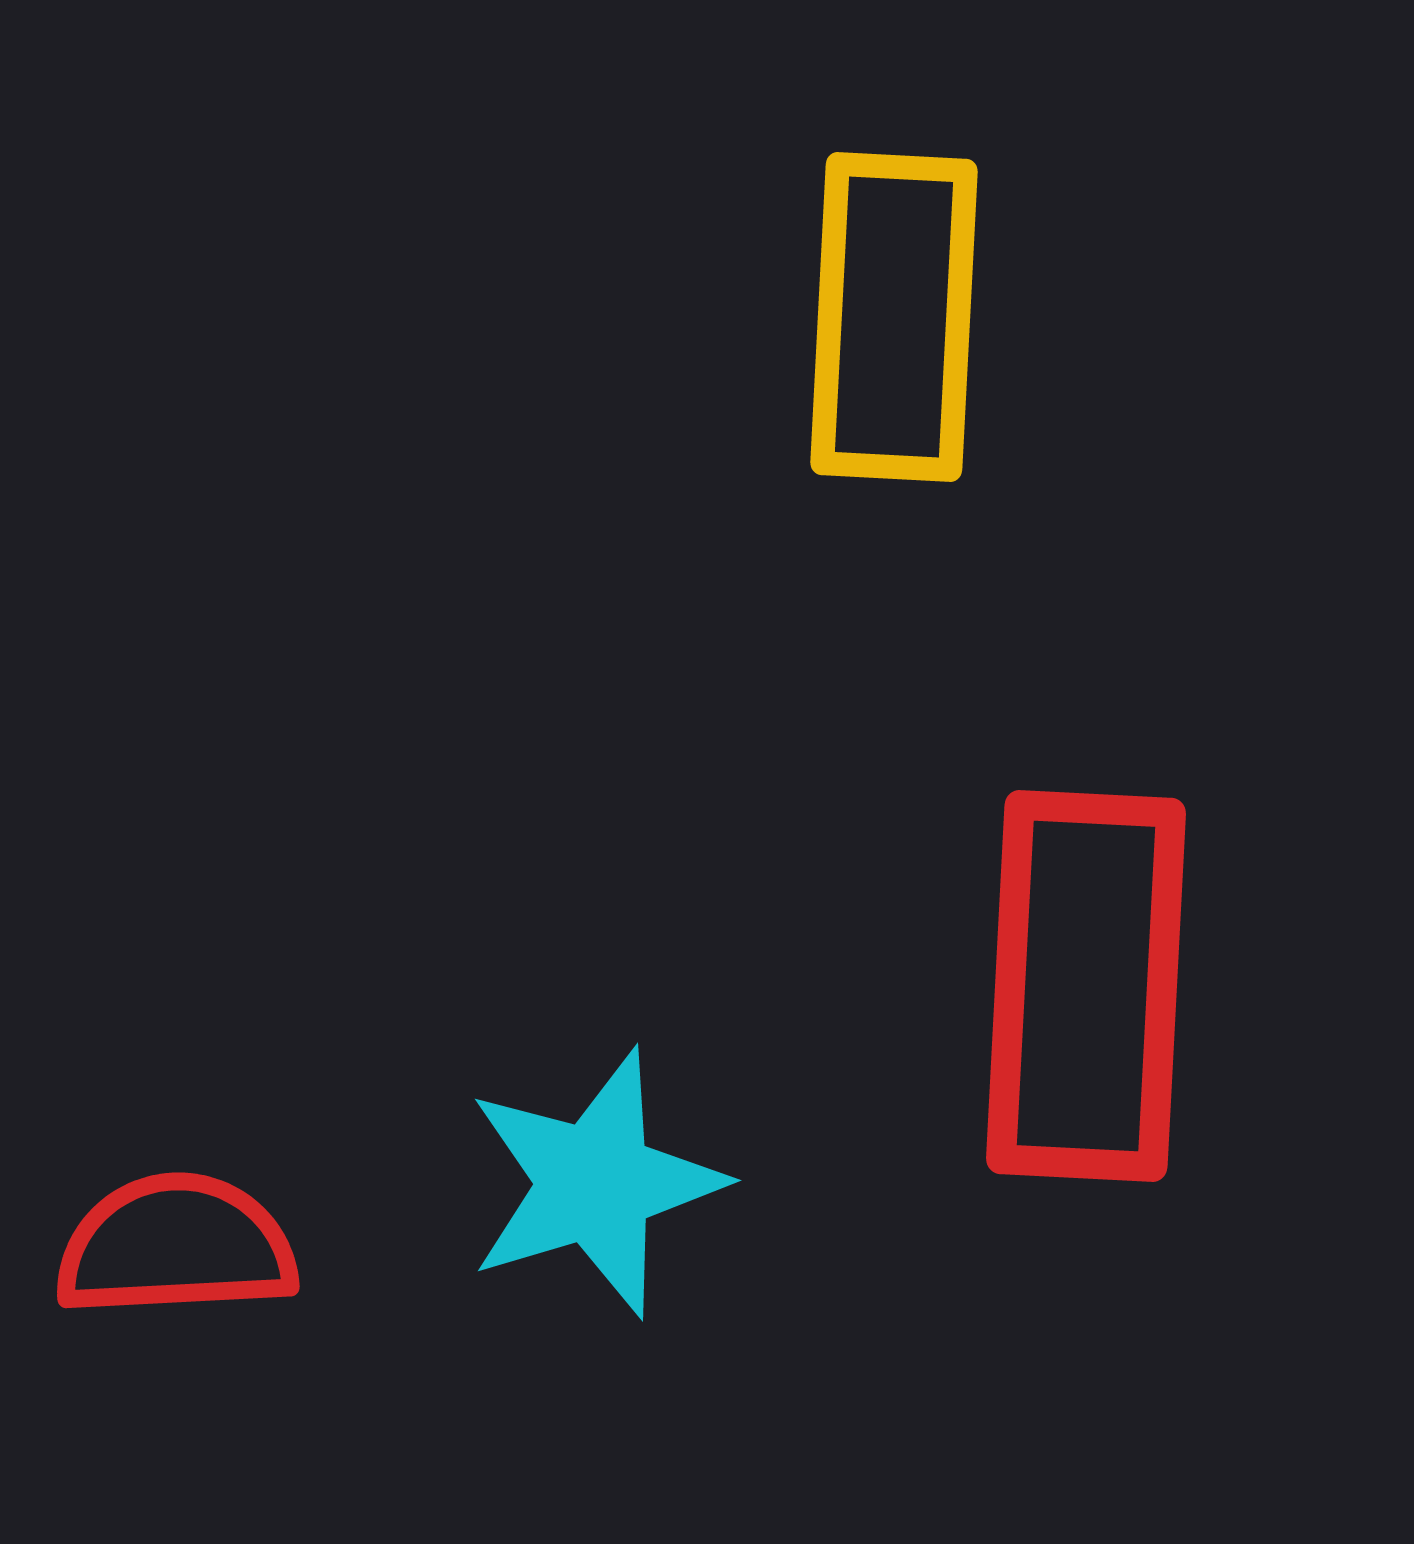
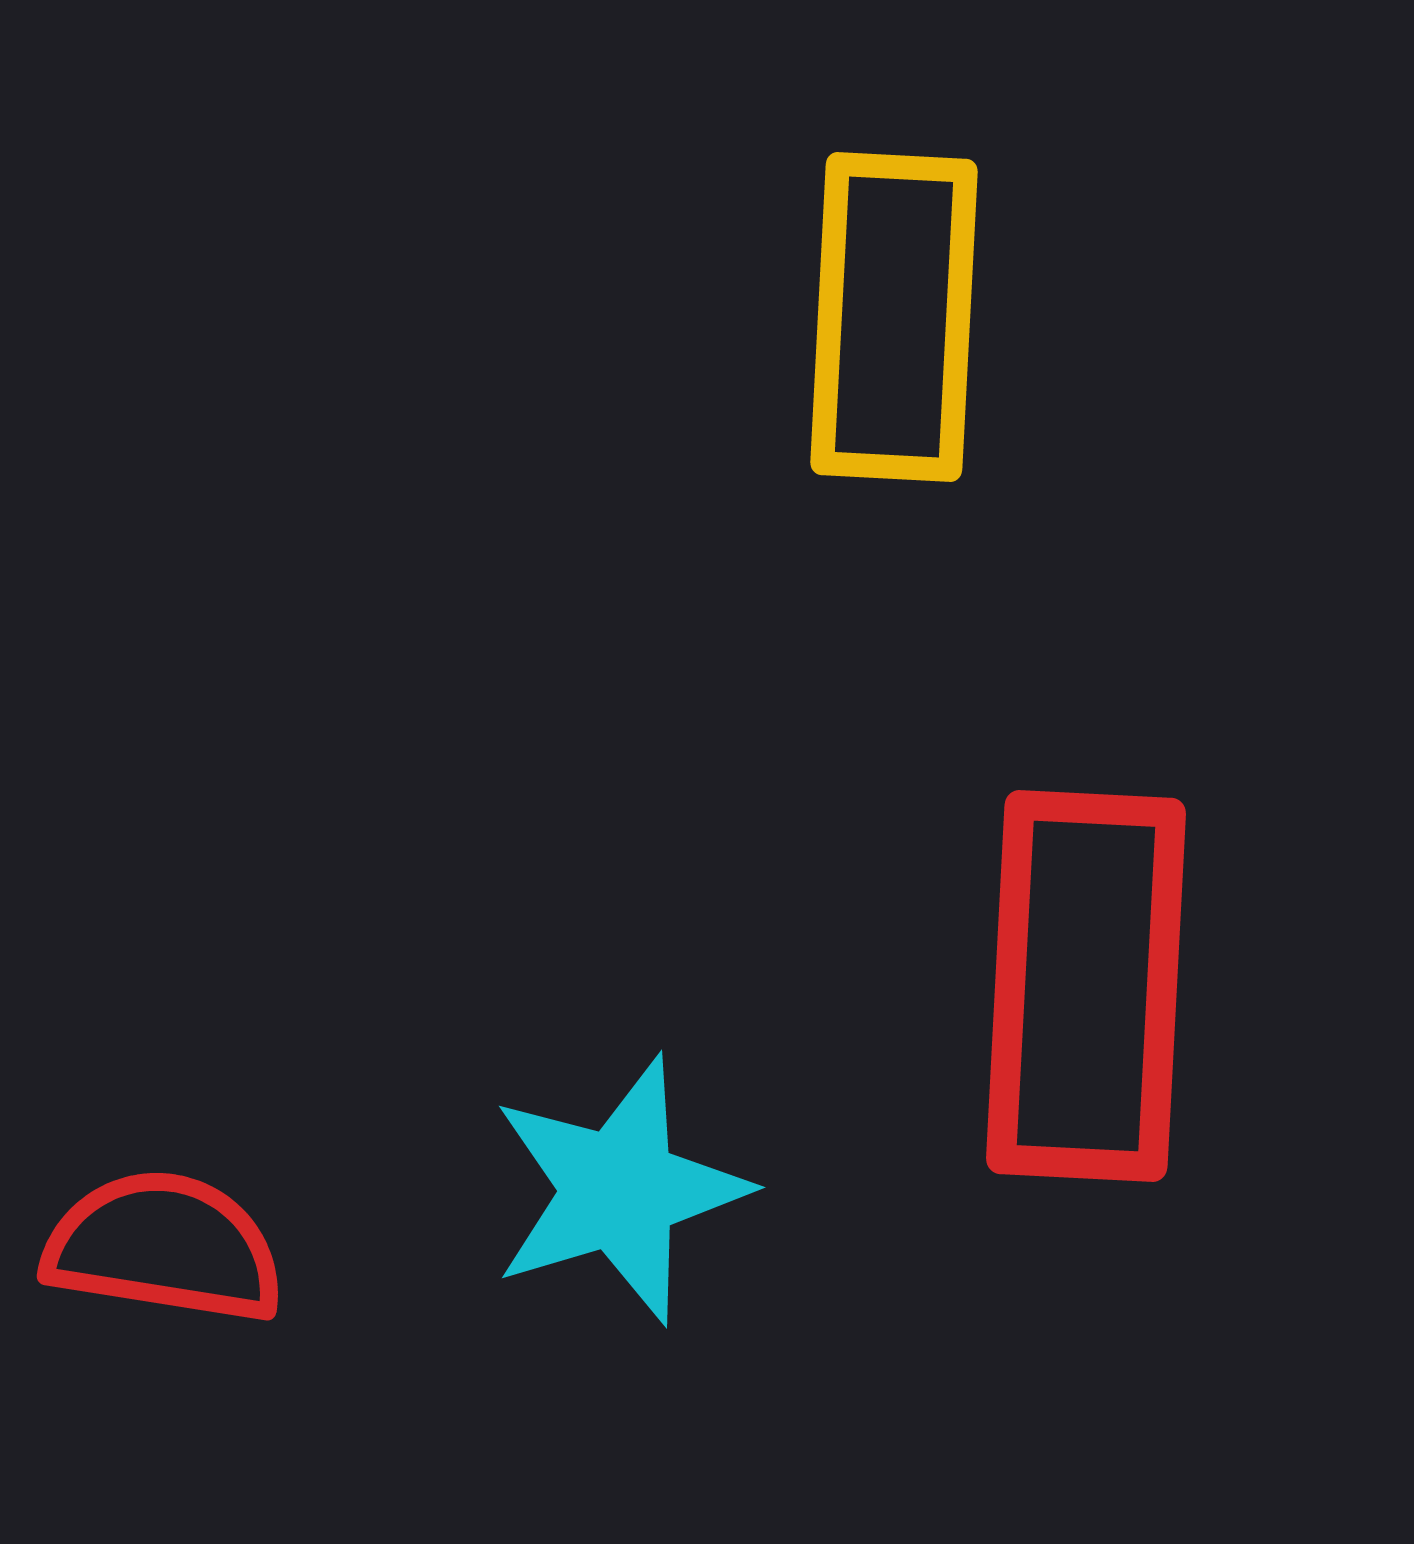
cyan star: moved 24 px right, 7 px down
red semicircle: moved 12 px left, 1 px down; rotated 12 degrees clockwise
